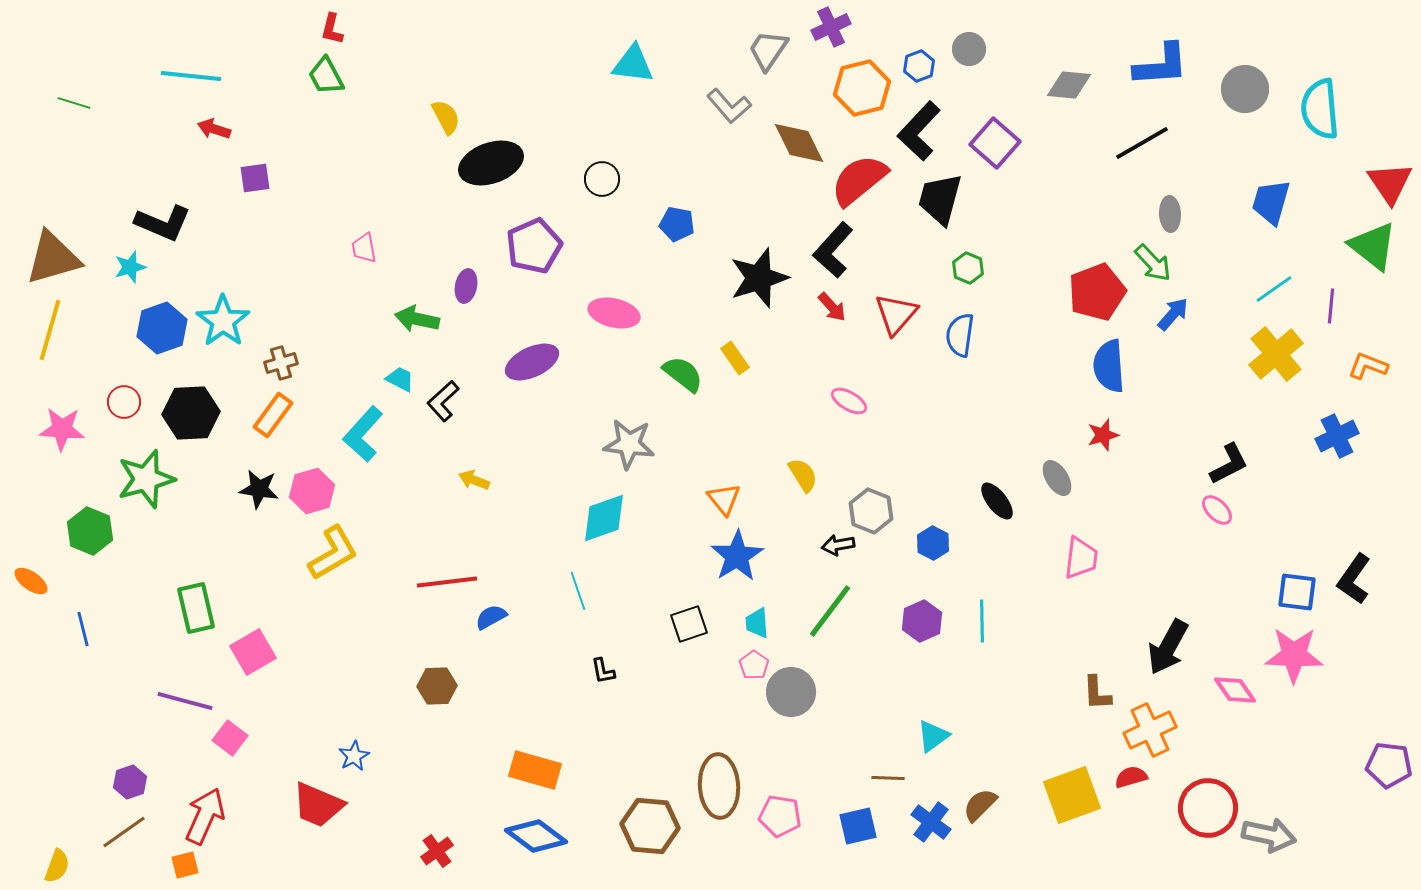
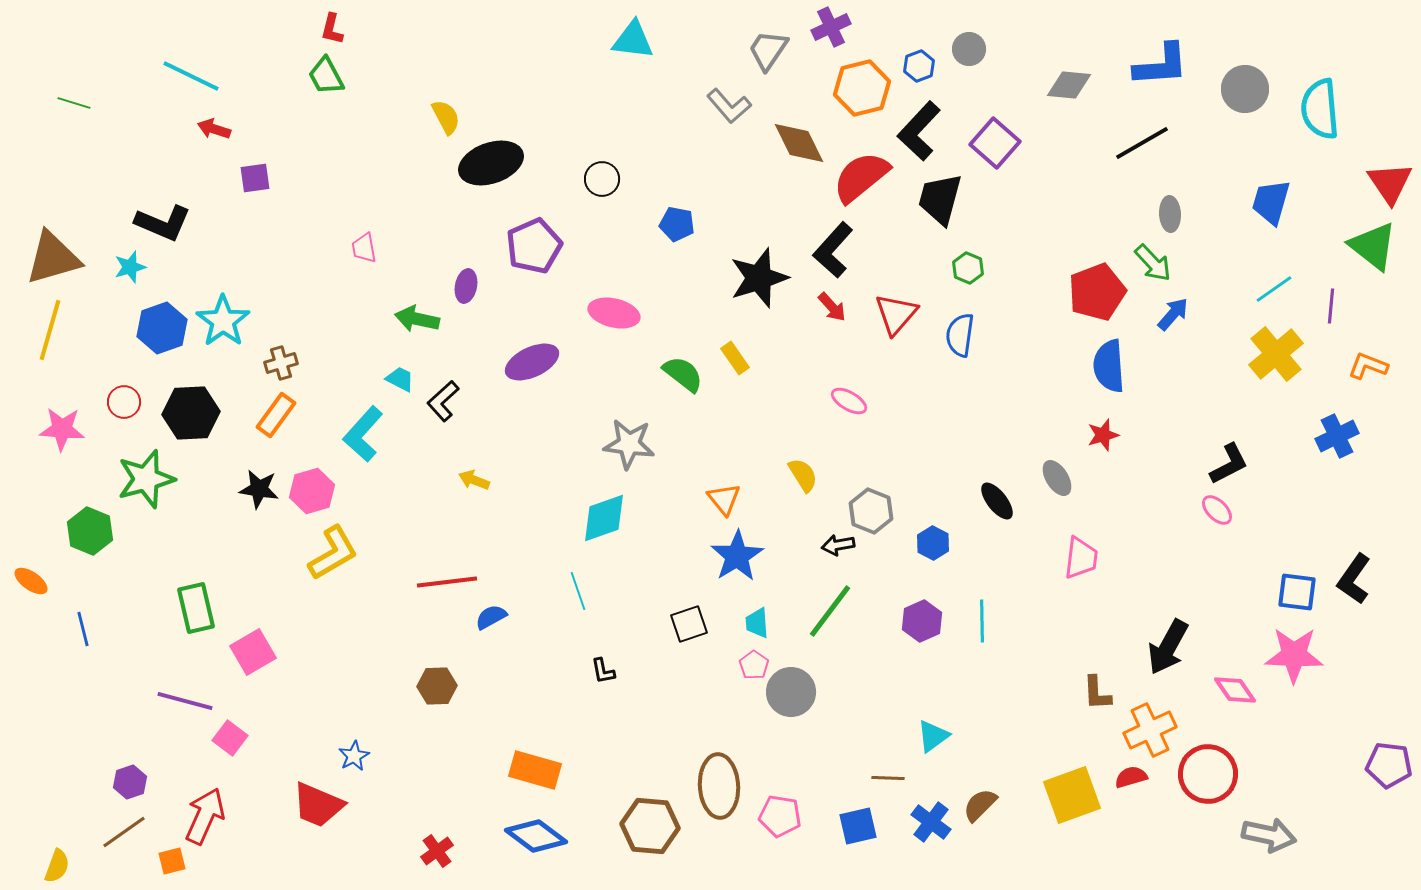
cyan triangle at (633, 64): moved 24 px up
cyan line at (191, 76): rotated 20 degrees clockwise
red semicircle at (859, 180): moved 2 px right, 3 px up
orange rectangle at (273, 415): moved 3 px right
red circle at (1208, 808): moved 34 px up
orange square at (185, 865): moved 13 px left, 4 px up
